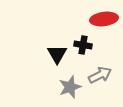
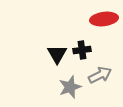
black cross: moved 1 px left, 5 px down; rotated 18 degrees counterclockwise
